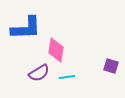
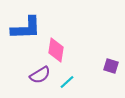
purple semicircle: moved 1 px right, 2 px down
cyan line: moved 5 px down; rotated 35 degrees counterclockwise
